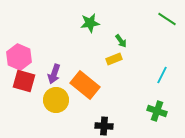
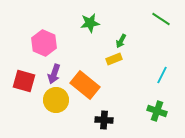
green line: moved 6 px left
green arrow: rotated 64 degrees clockwise
pink hexagon: moved 25 px right, 14 px up
black cross: moved 6 px up
